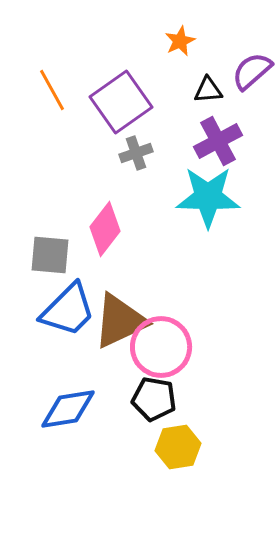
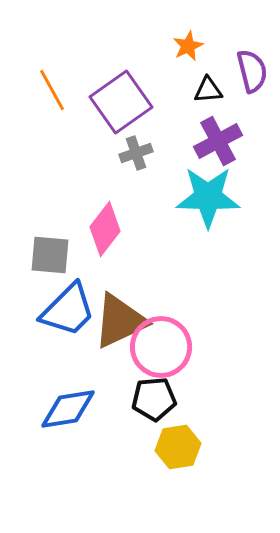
orange star: moved 8 px right, 5 px down
purple semicircle: rotated 117 degrees clockwise
black pentagon: rotated 15 degrees counterclockwise
